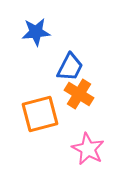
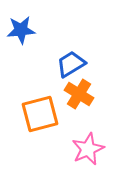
blue star: moved 15 px left, 2 px up
blue trapezoid: moved 1 px right, 3 px up; rotated 148 degrees counterclockwise
pink star: rotated 20 degrees clockwise
